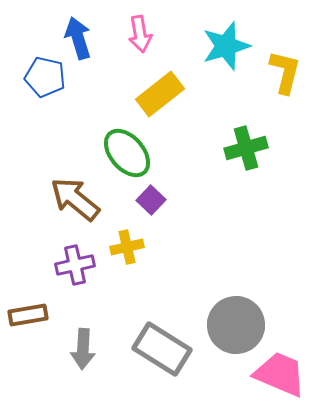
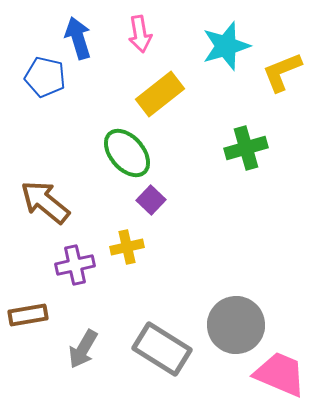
yellow L-shape: moved 3 px left; rotated 126 degrees counterclockwise
brown arrow: moved 30 px left, 3 px down
gray arrow: rotated 27 degrees clockwise
